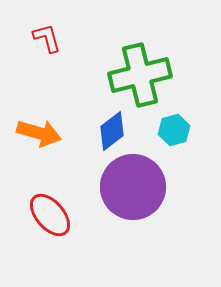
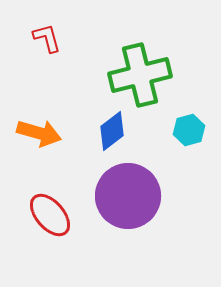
cyan hexagon: moved 15 px right
purple circle: moved 5 px left, 9 px down
